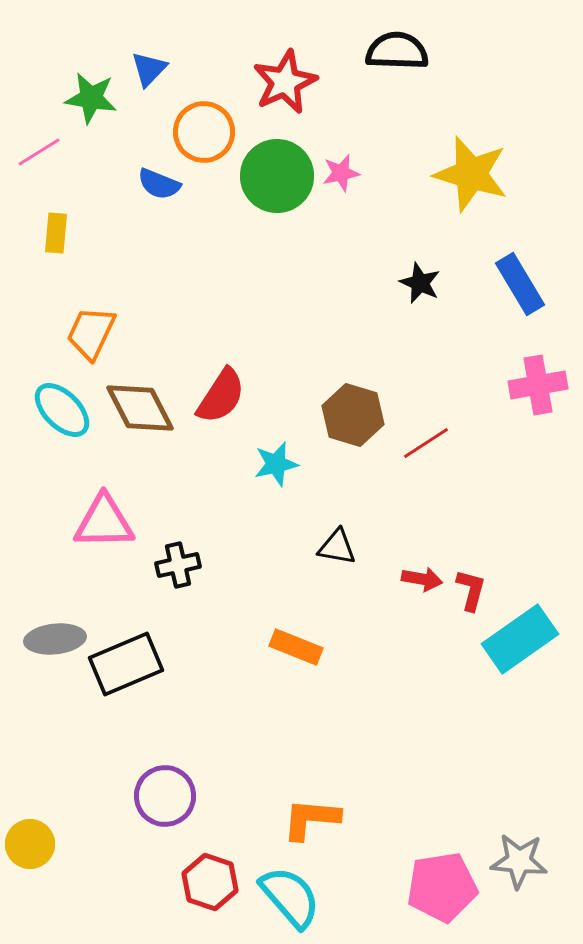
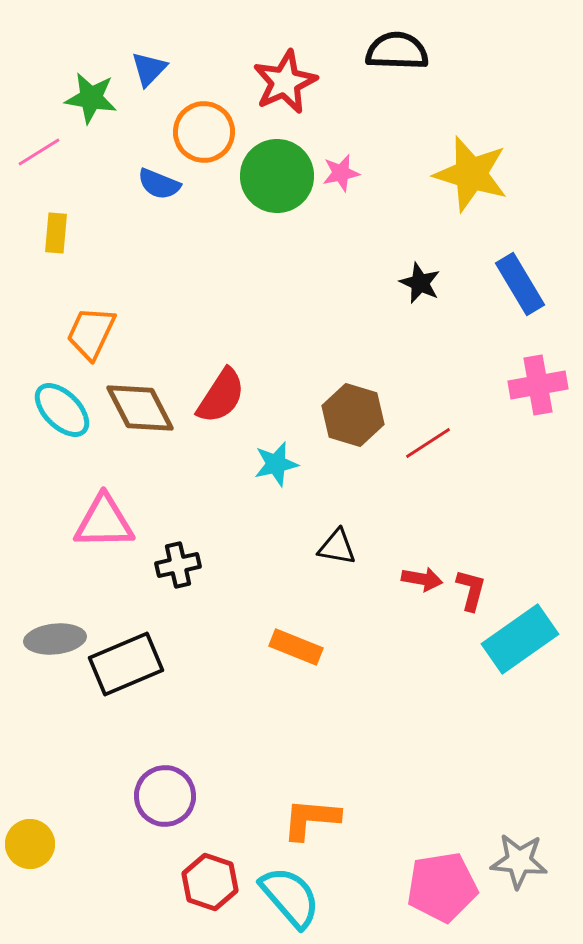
red line: moved 2 px right
